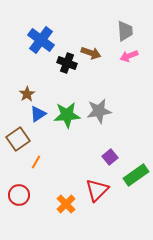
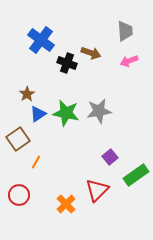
pink arrow: moved 5 px down
green star: moved 1 px left, 2 px up; rotated 16 degrees clockwise
